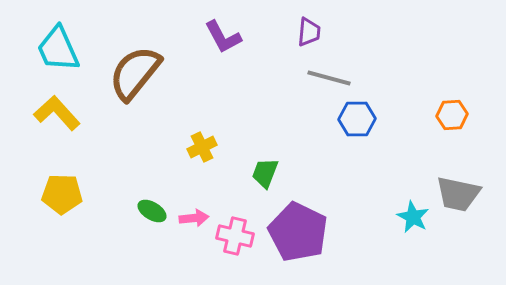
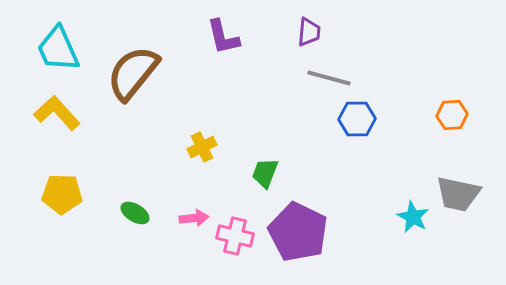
purple L-shape: rotated 15 degrees clockwise
brown semicircle: moved 2 px left
green ellipse: moved 17 px left, 2 px down
